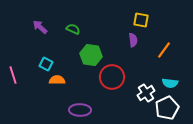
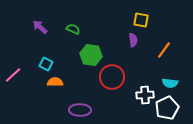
pink line: rotated 66 degrees clockwise
orange semicircle: moved 2 px left, 2 px down
white cross: moved 1 px left, 2 px down; rotated 30 degrees clockwise
